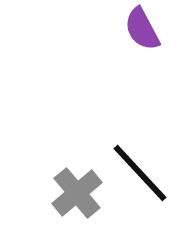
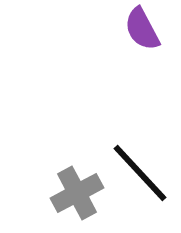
gray cross: rotated 12 degrees clockwise
